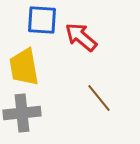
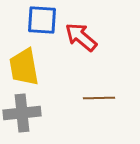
brown line: rotated 52 degrees counterclockwise
